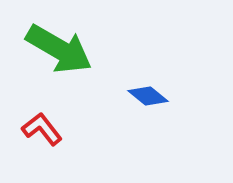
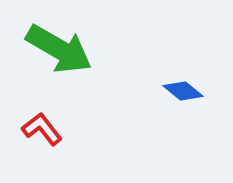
blue diamond: moved 35 px right, 5 px up
